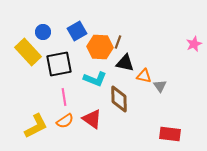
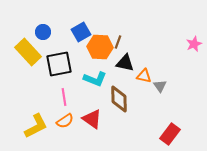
blue square: moved 4 px right, 1 px down
red rectangle: rotated 60 degrees counterclockwise
